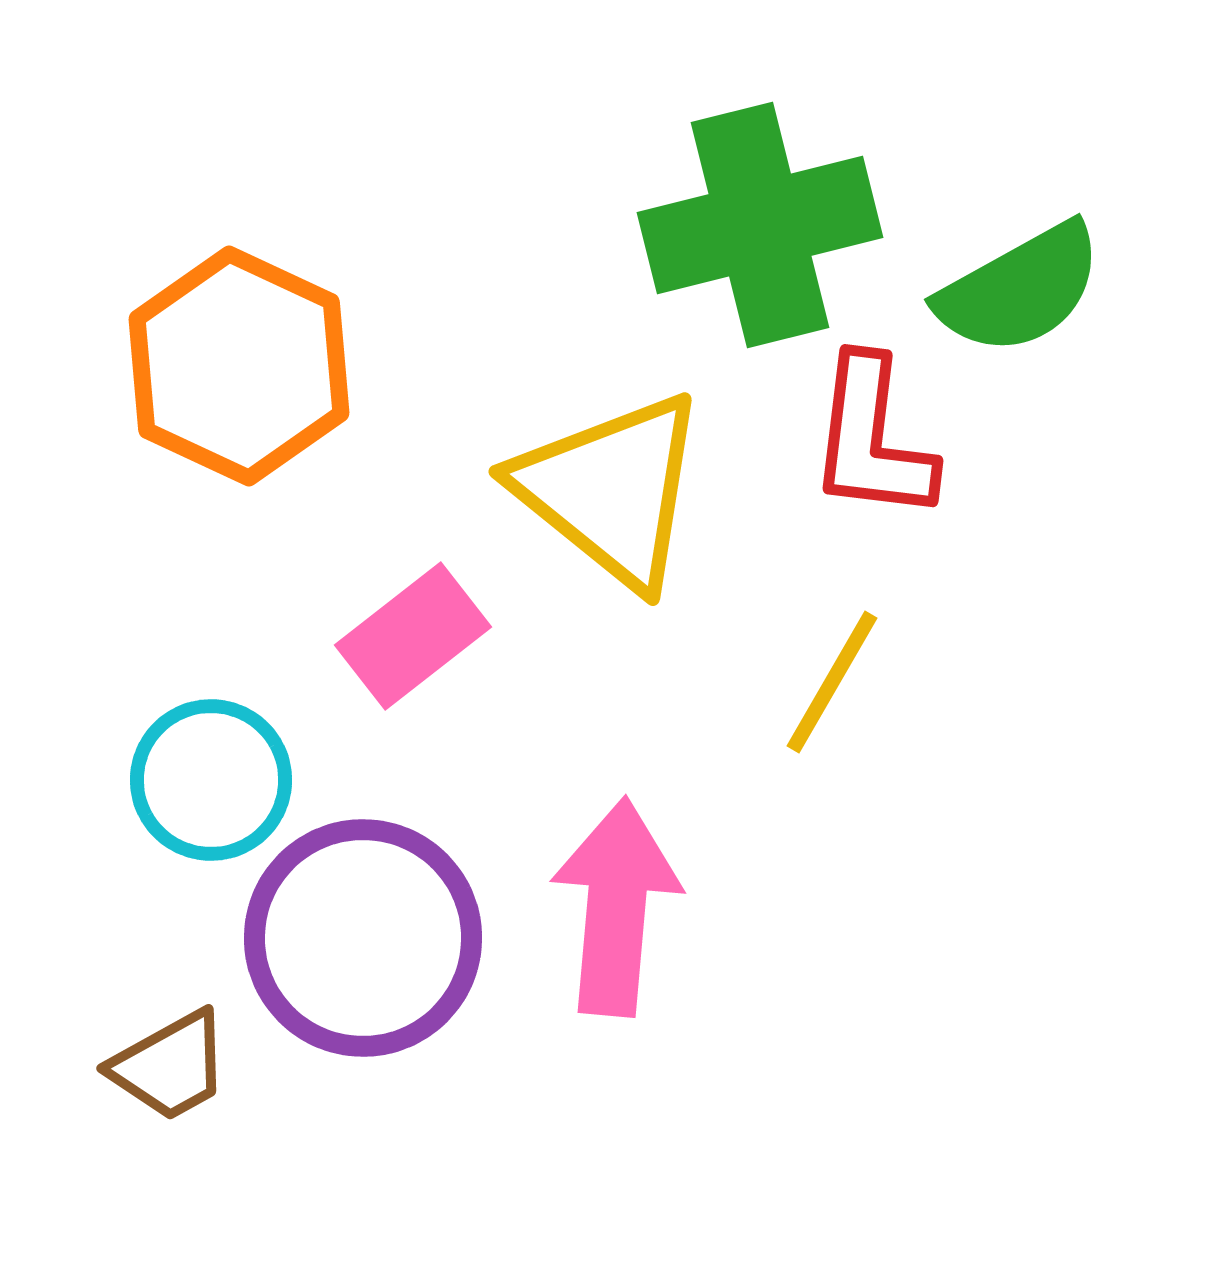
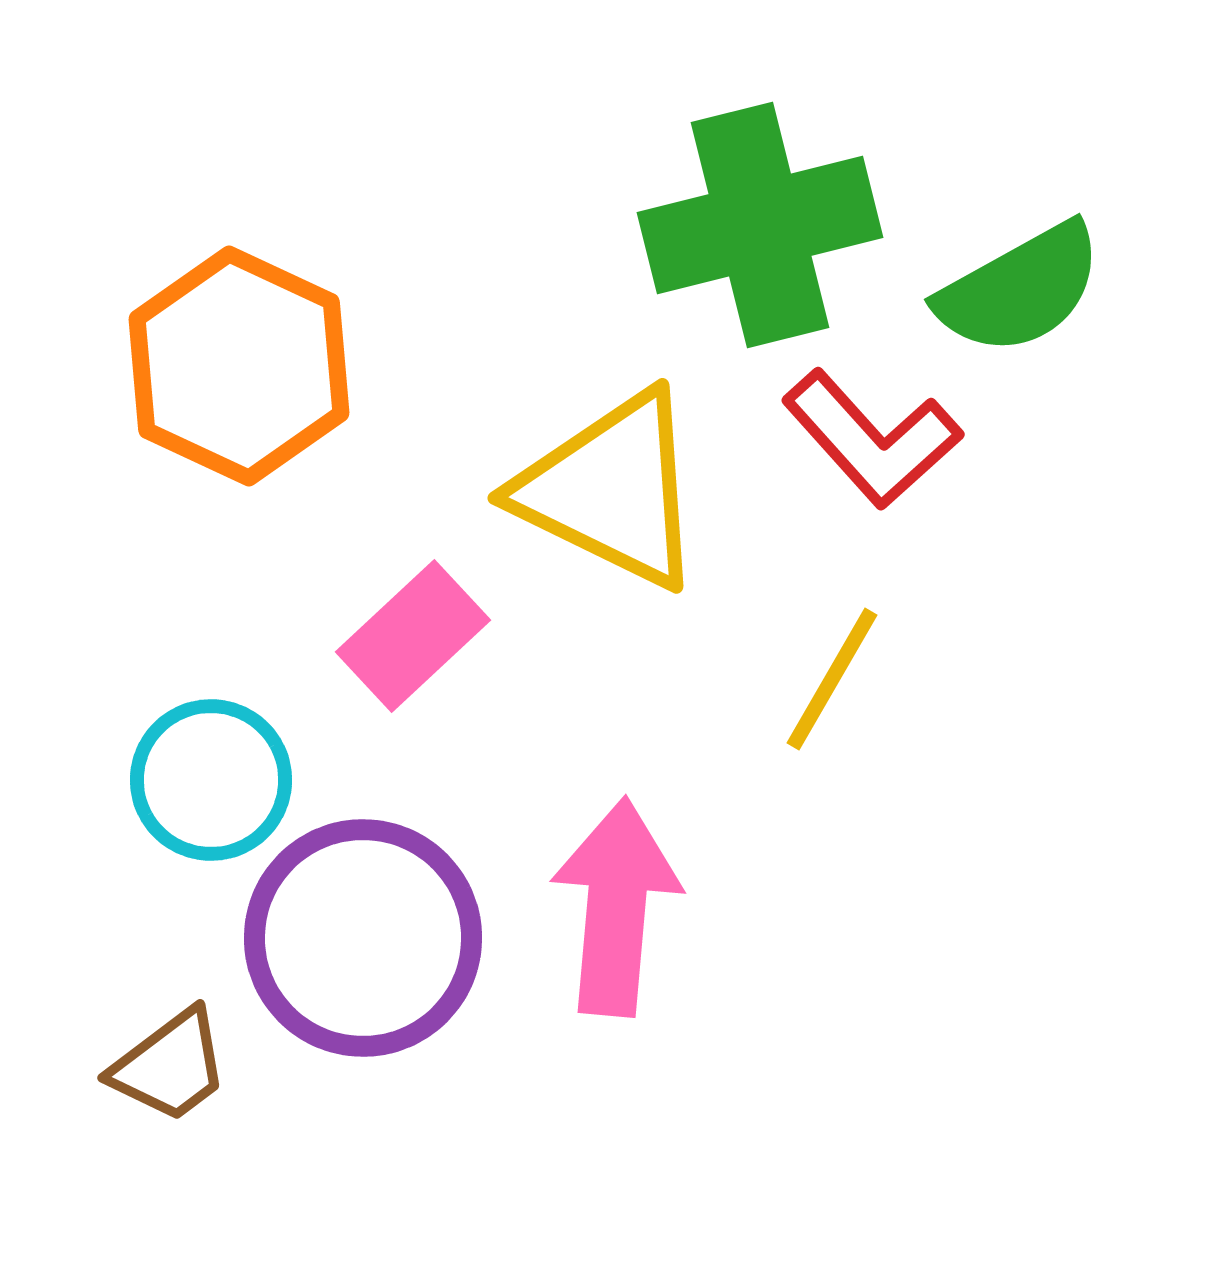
red L-shape: rotated 49 degrees counterclockwise
yellow triangle: rotated 13 degrees counterclockwise
pink rectangle: rotated 5 degrees counterclockwise
yellow line: moved 3 px up
brown trapezoid: rotated 8 degrees counterclockwise
